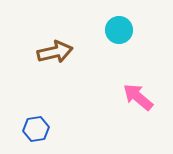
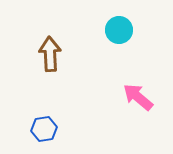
brown arrow: moved 5 px left, 2 px down; rotated 80 degrees counterclockwise
blue hexagon: moved 8 px right
